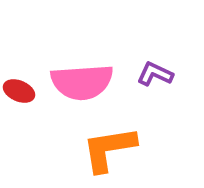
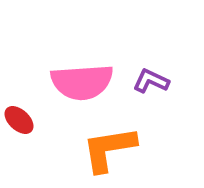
purple L-shape: moved 4 px left, 7 px down
red ellipse: moved 29 px down; rotated 20 degrees clockwise
